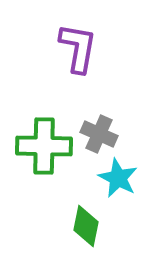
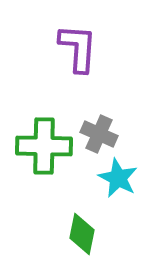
purple L-shape: rotated 6 degrees counterclockwise
green diamond: moved 4 px left, 8 px down
